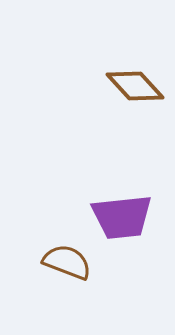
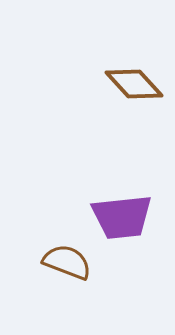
brown diamond: moved 1 px left, 2 px up
